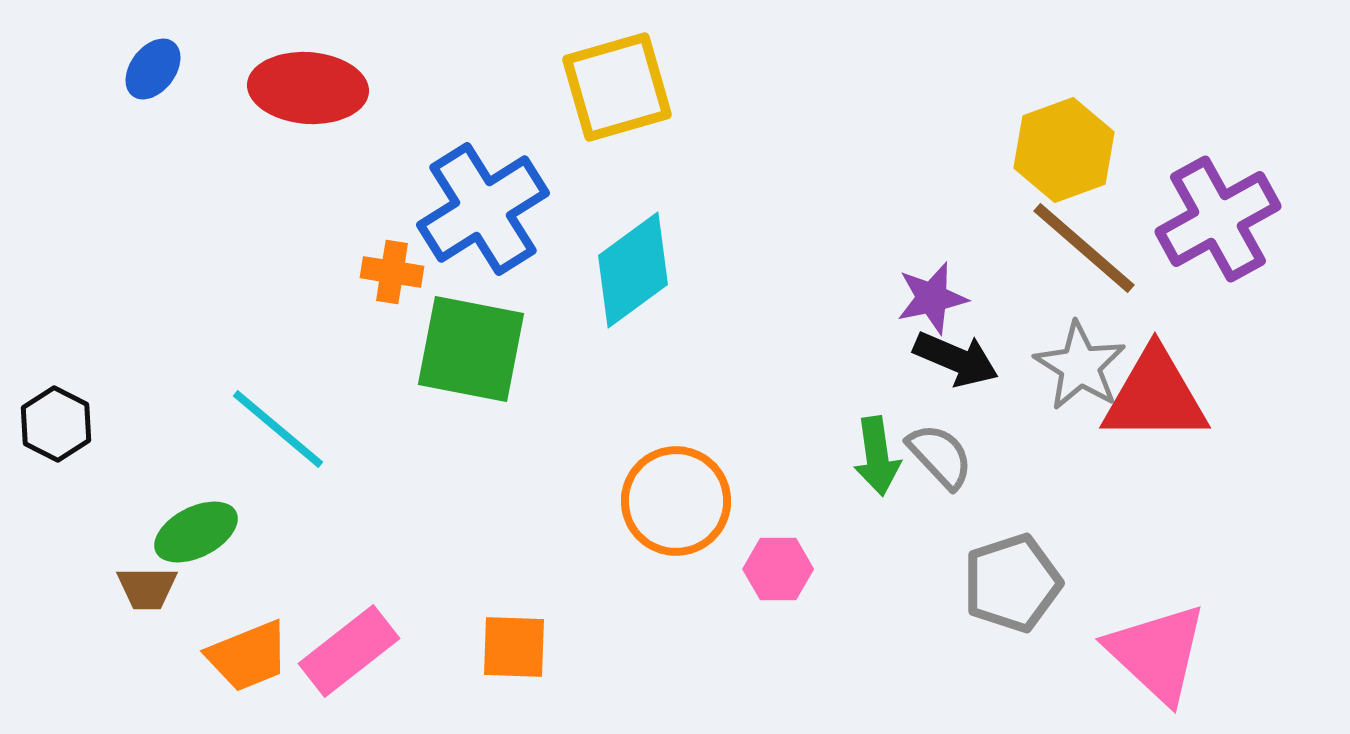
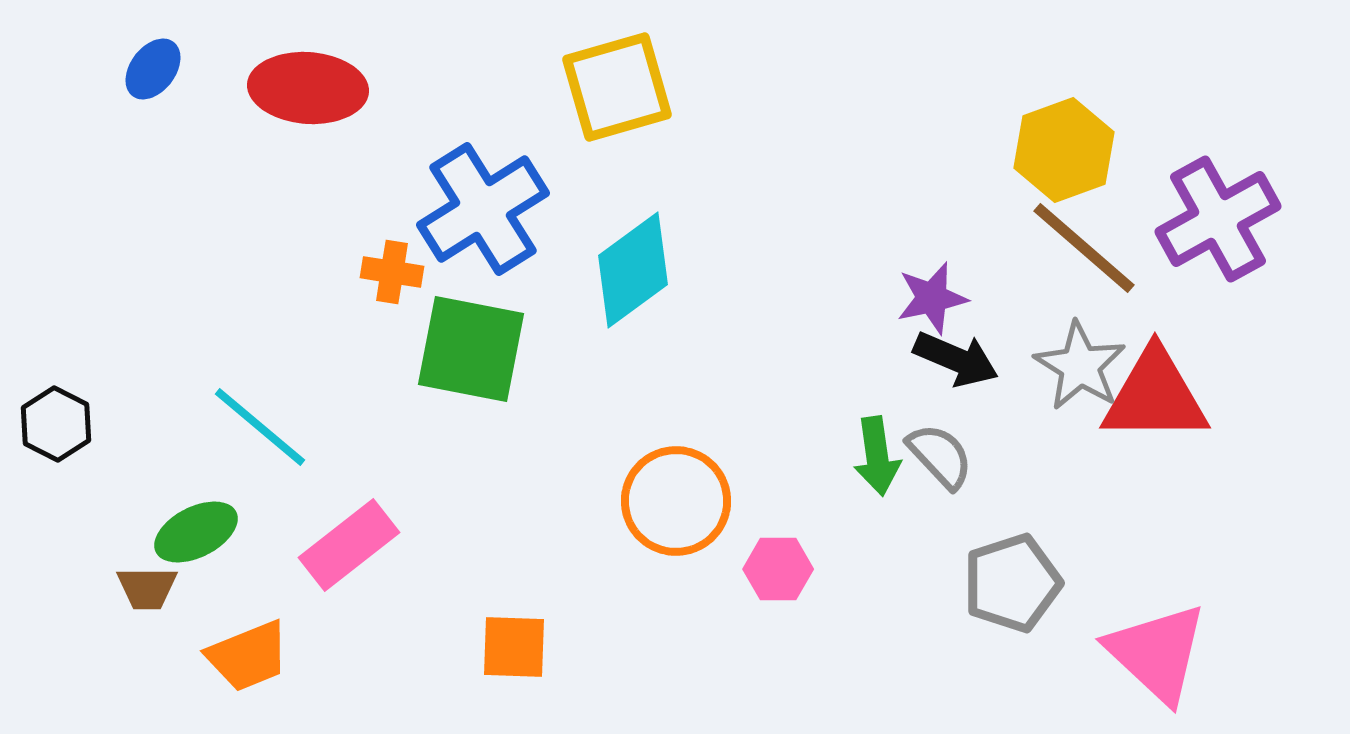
cyan line: moved 18 px left, 2 px up
pink rectangle: moved 106 px up
